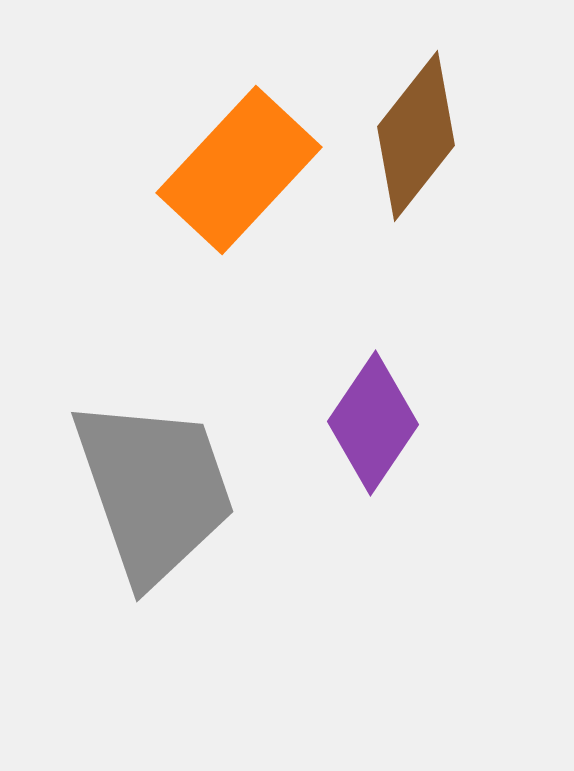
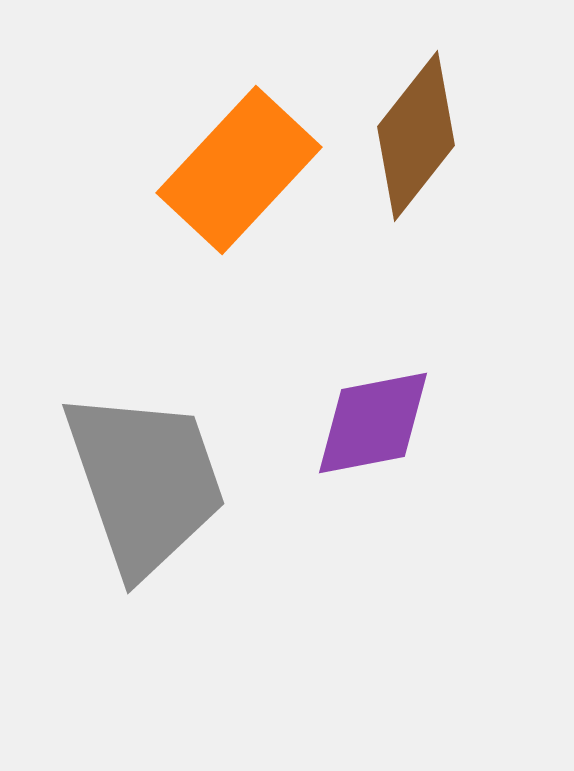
purple diamond: rotated 45 degrees clockwise
gray trapezoid: moved 9 px left, 8 px up
